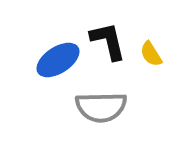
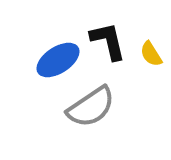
gray semicircle: moved 10 px left; rotated 33 degrees counterclockwise
